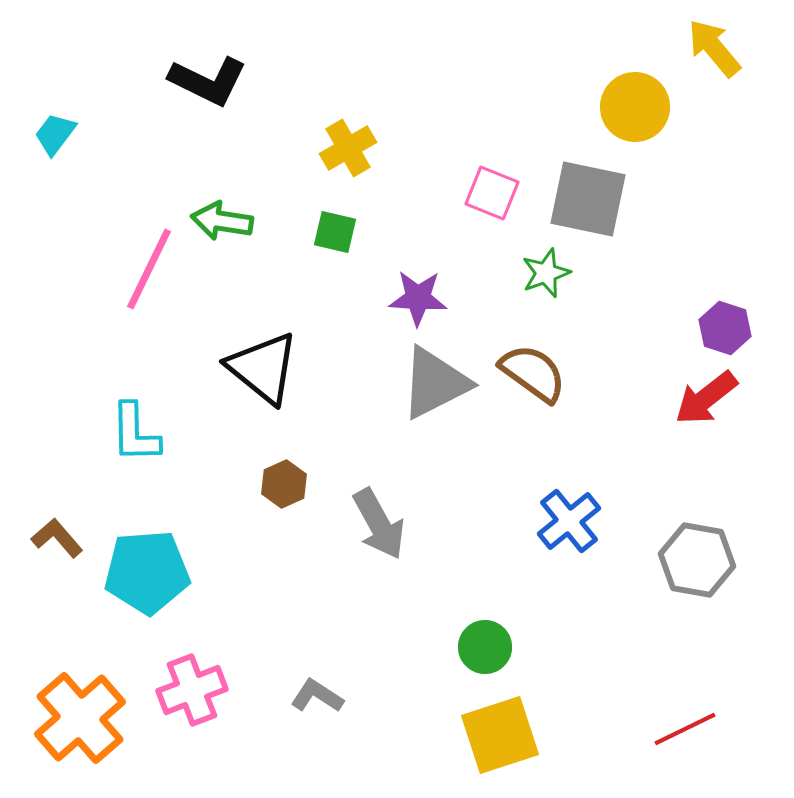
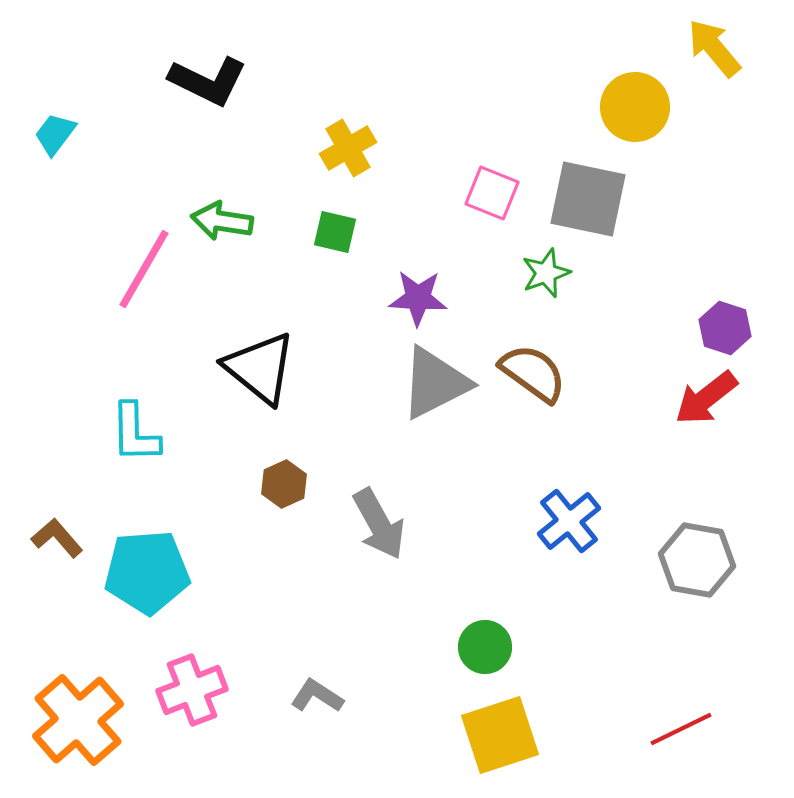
pink line: moved 5 px left; rotated 4 degrees clockwise
black triangle: moved 3 px left
orange cross: moved 2 px left, 2 px down
red line: moved 4 px left
